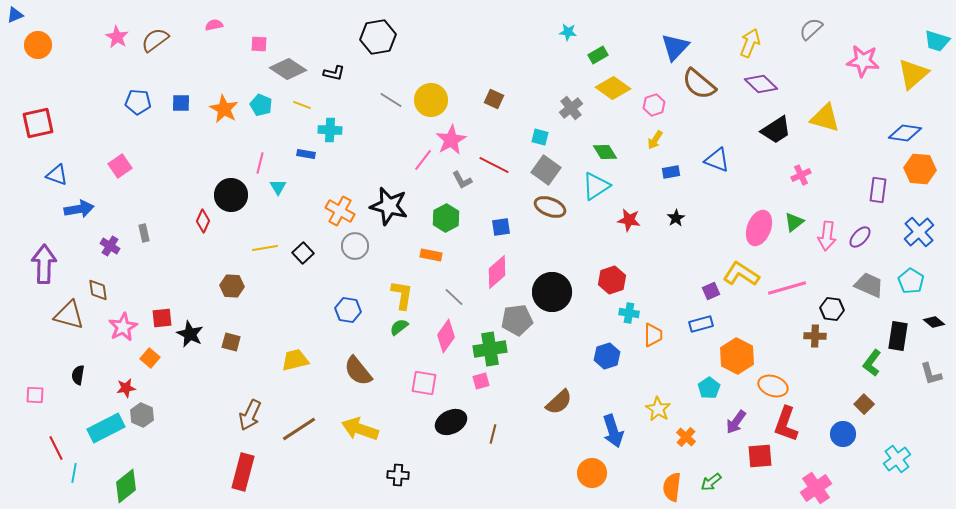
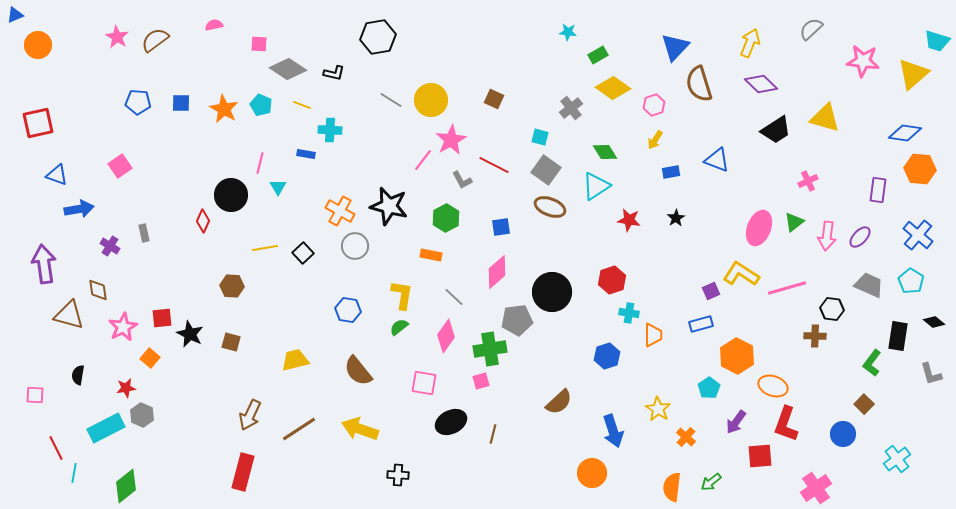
brown semicircle at (699, 84): rotated 33 degrees clockwise
pink cross at (801, 175): moved 7 px right, 6 px down
blue cross at (919, 232): moved 1 px left, 3 px down; rotated 8 degrees counterclockwise
purple arrow at (44, 264): rotated 9 degrees counterclockwise
